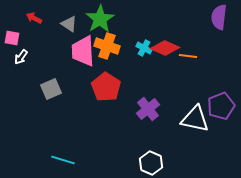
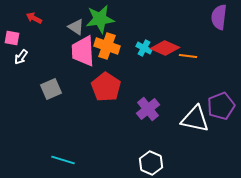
green star: rotated 24 degrees clockwise
gray triangle: moved 7 px right, 3 px down
